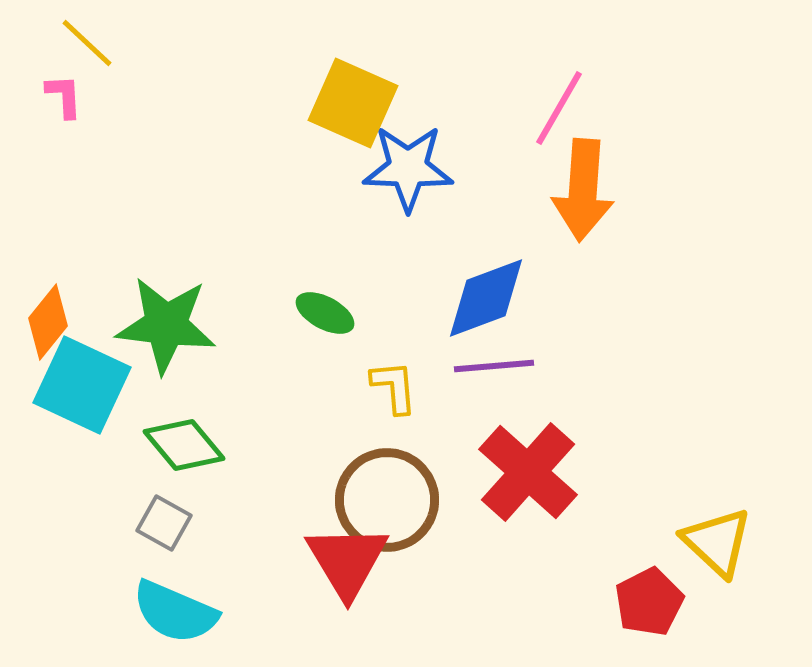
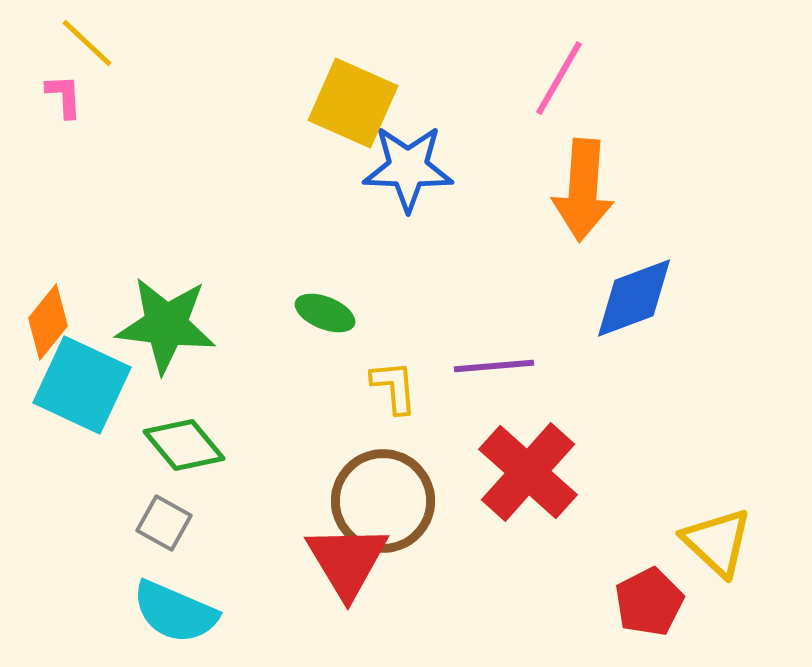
pink line: moved 30 px up
blue diamond: moved 148 px right
green ellipse: rotated 6 degrees counterclockwise
brown circle: moved 4 px left, 1 px down
